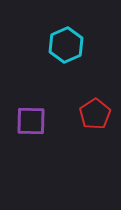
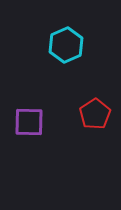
purple square: moved 2 px left, 1 px down
